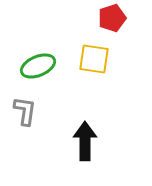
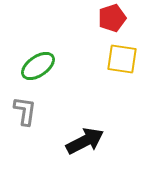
yellow square: moved 28 px right
green ellipse: rotated 12 degrees counterclockwise
black arrow: rotated 63 degrees clockwise
